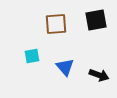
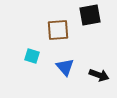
black square: moved 6 px left, 5 px up
brown square: moved 2 px right, 6 px down
cyan square: rotated 28 degrees clockwise
